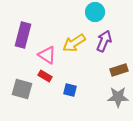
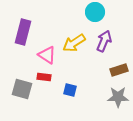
purple rectangle: moved 3 px up
red rectangle: moved 1 px left, 1 px down; rotated 24 degrees counterclockwise
